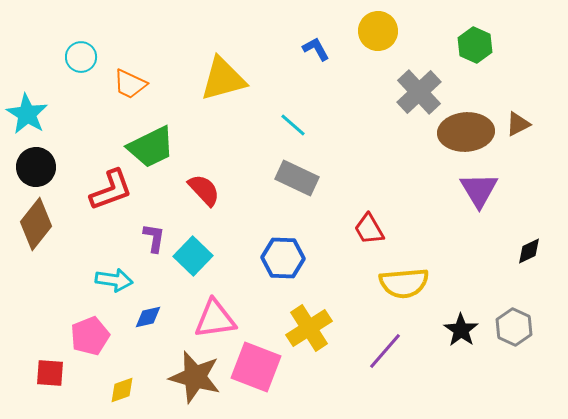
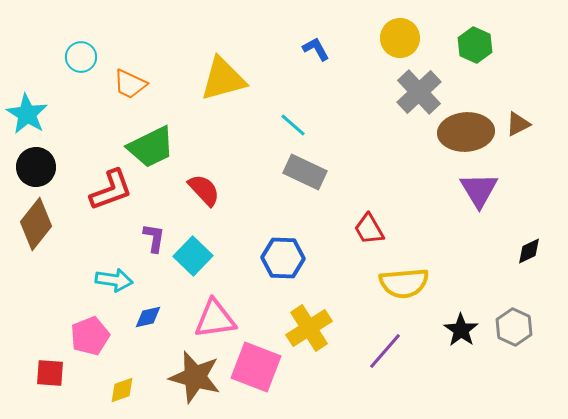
yellow circle: moved 22 px right, 7 px down
gray rectangle: moved 8 px right, 6 px up
